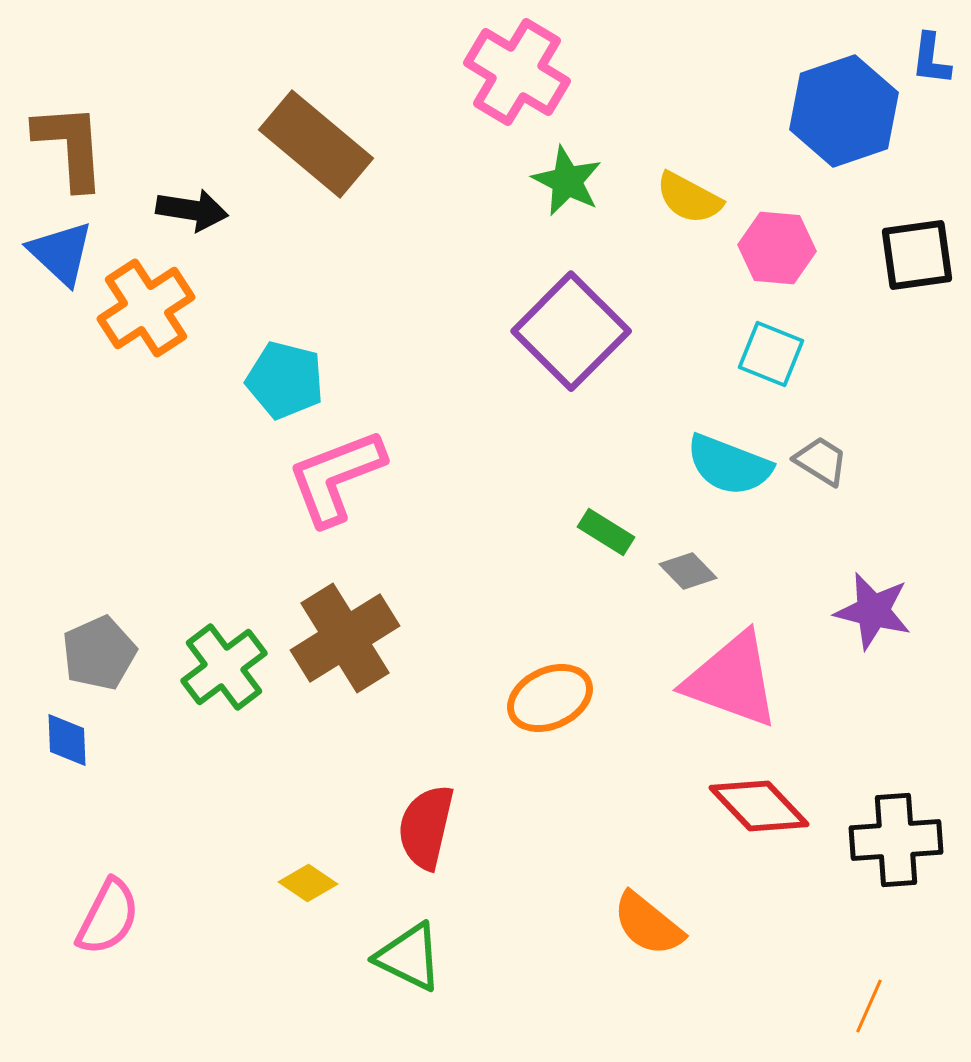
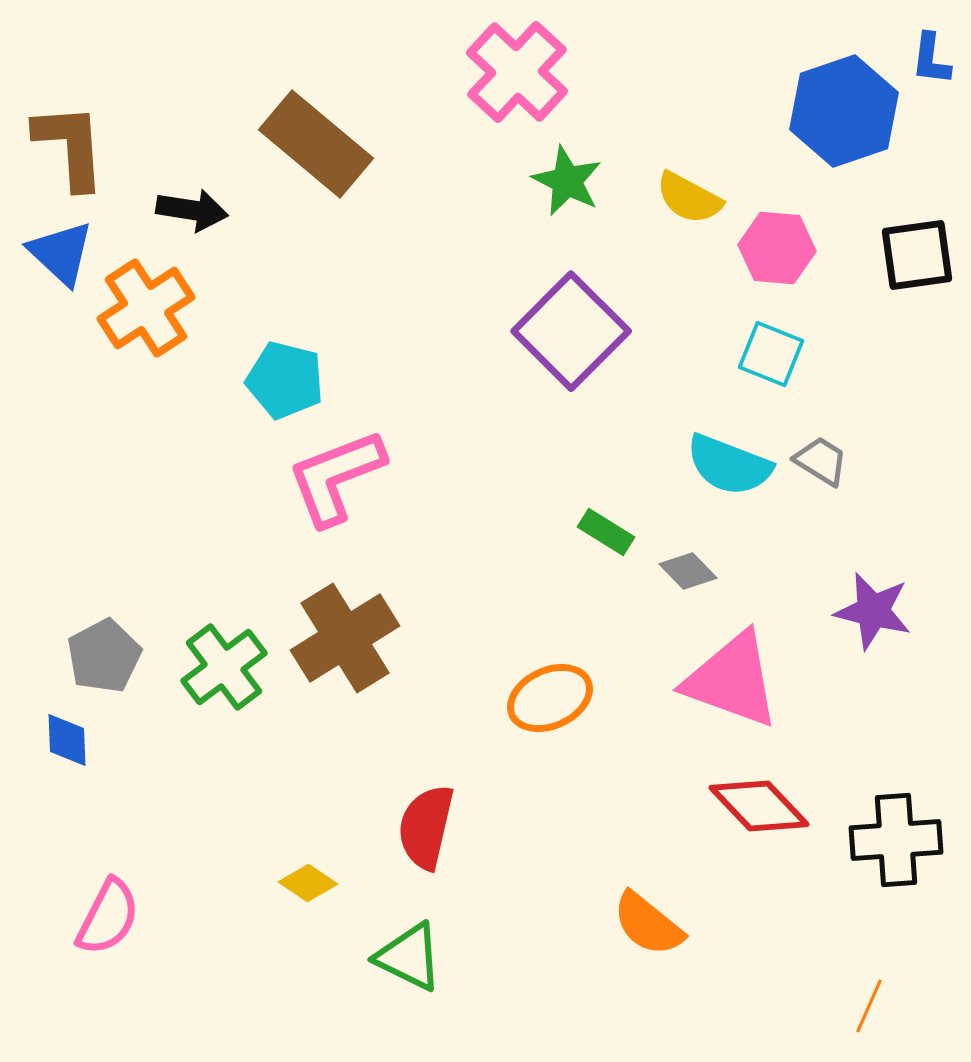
pink cross: rotated 12 degrees clockwise
gray pentagon: moved 5 px right, 3 px down; rotated 4 degrees counterclockwise
